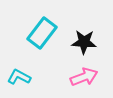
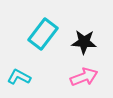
cyan rectangle: moved 1 px right, 1 px down
